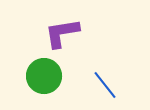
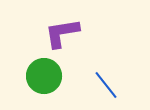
blue line: moved 1 px right
